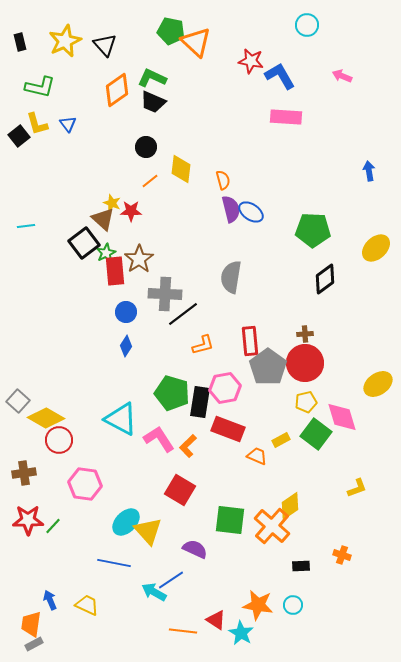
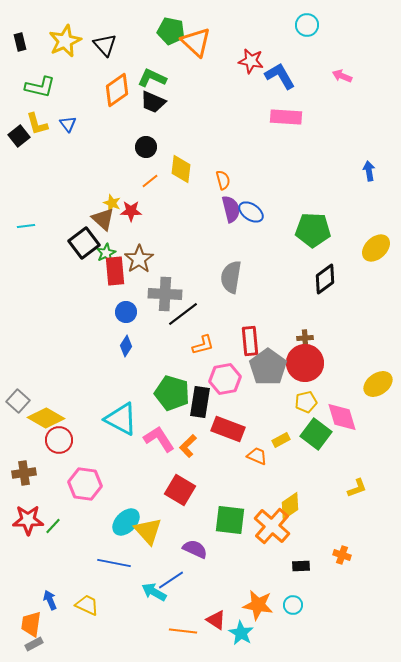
brown cross at (305, 334): moved 4 px down
pink hexagon at (225, 388): moved 9 px up
